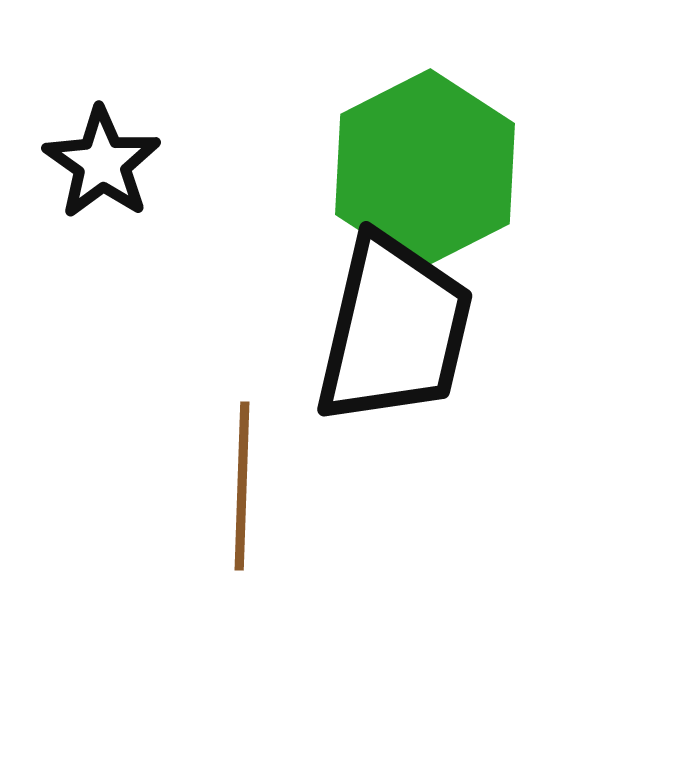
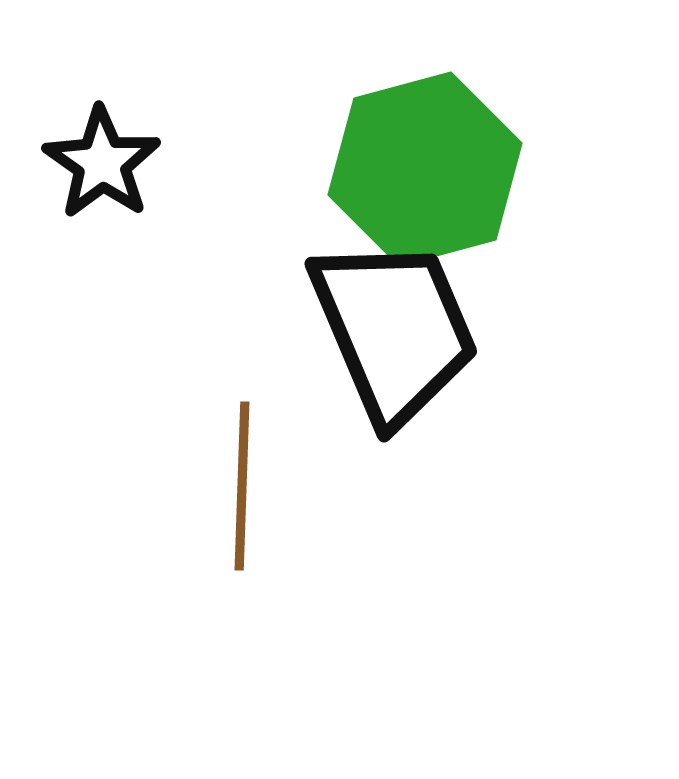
green hexagon: rotated 12 degrees clockwise
black trapezoid: rotated 36 degrees counterclockwise
